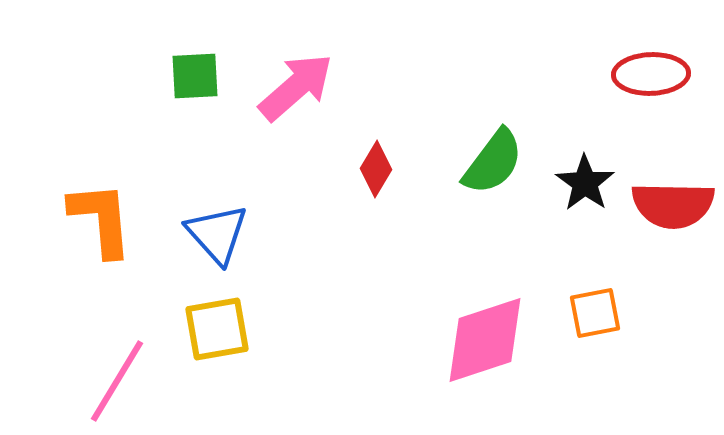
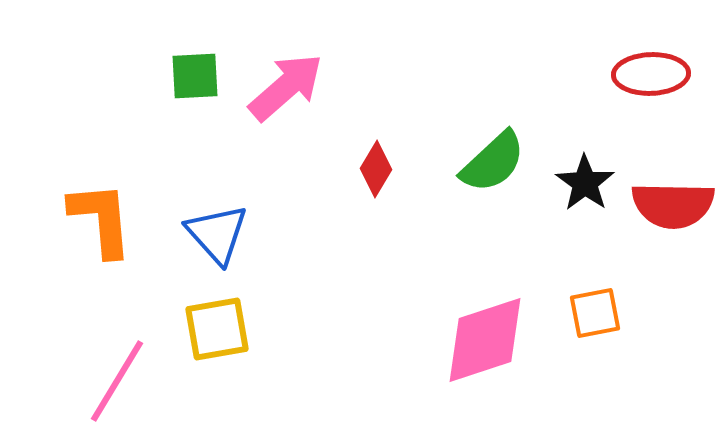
pink arrow: moved 10 px left
green semicircle: rotated 10 degrees clockwise
